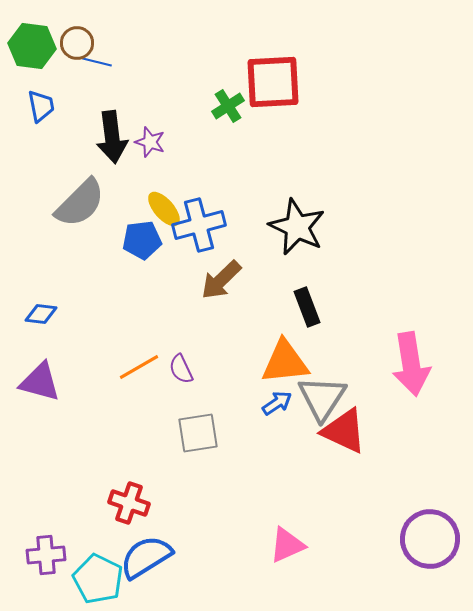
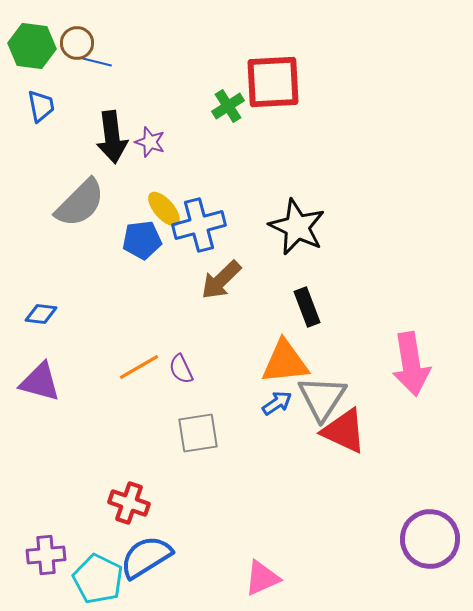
pink triangle: moved 25 px left, 33 px down
